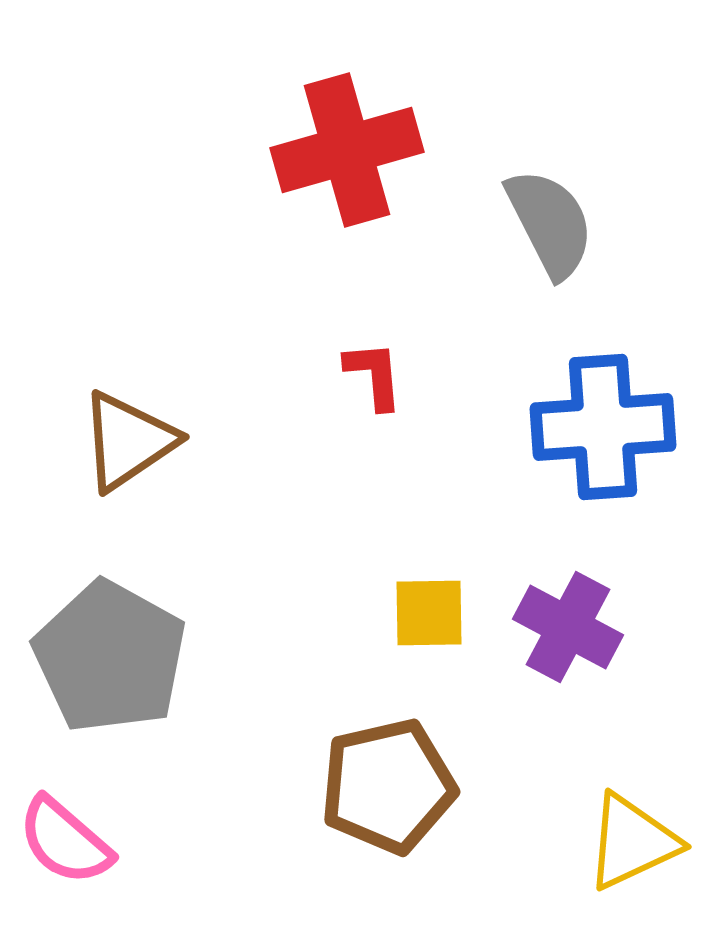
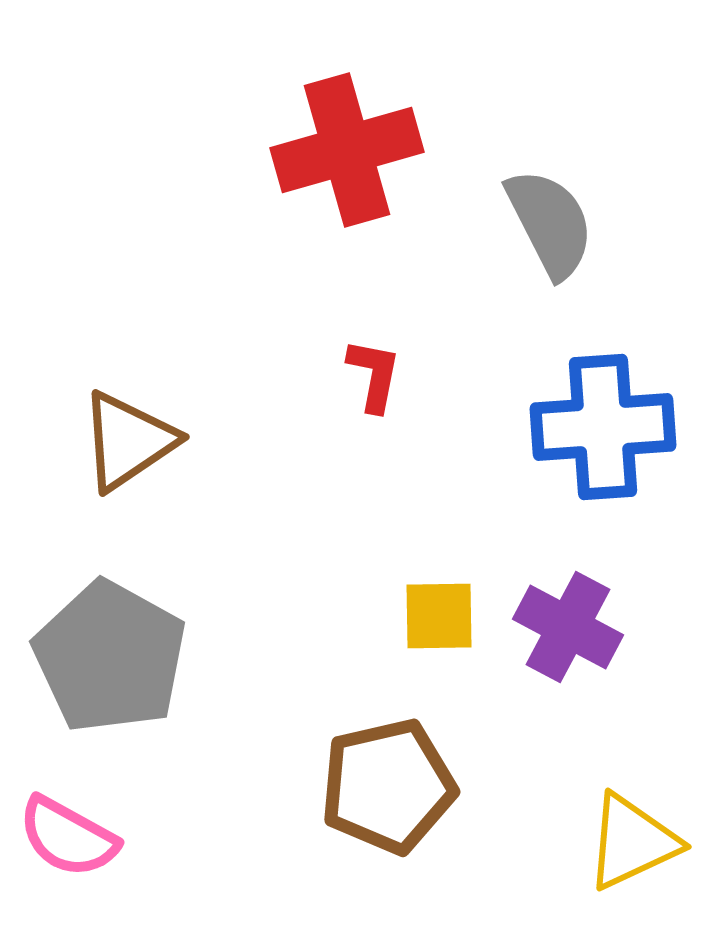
red L-shape: rotated 16 degrees clockwise
yellow square: moved 10 px right, 3 px down
pink semicircle: moved 3 px right, 4 px up; rotated 12 degrees counterclockwise
